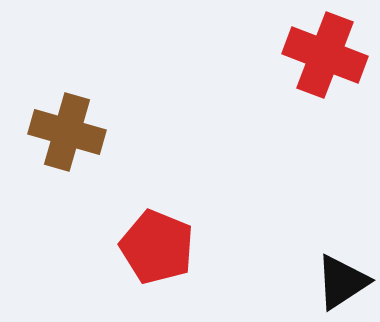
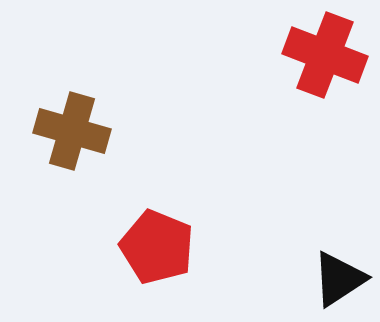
brown cross: moved 5 px right, 1 px up
black triangle: moved 3 px left, 3 px up
